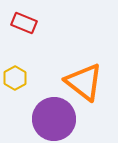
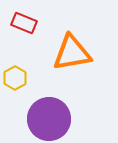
orange triangle: moved 12 px left, 29 px up; rotated 48 degrees counterclockwise
purple circle: moved 5 px left
